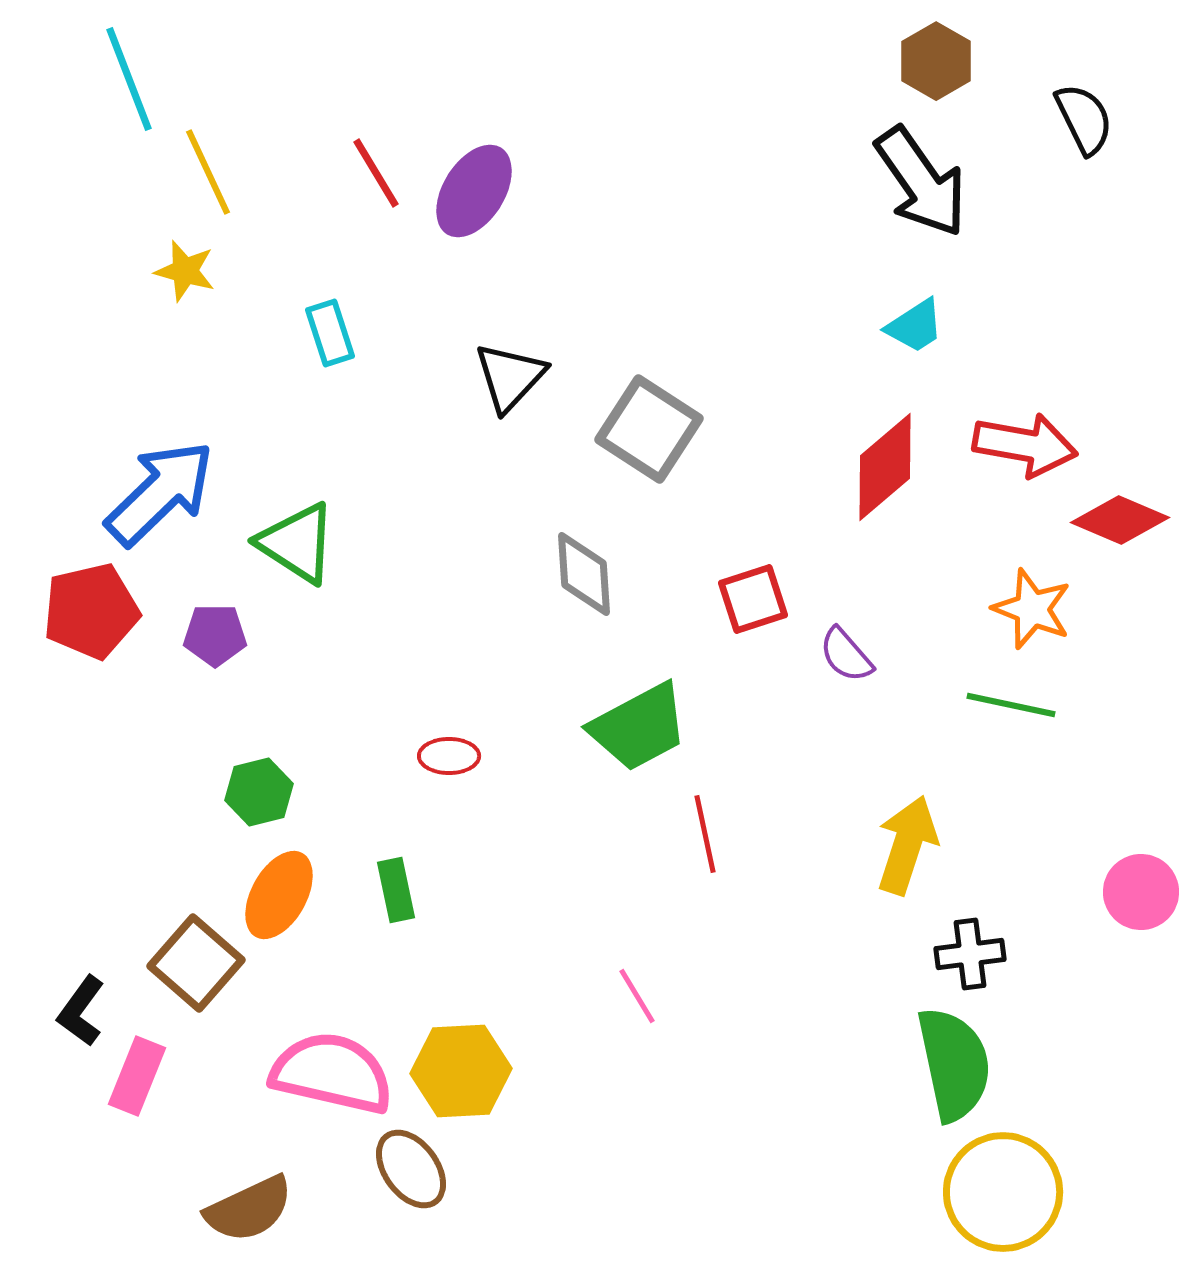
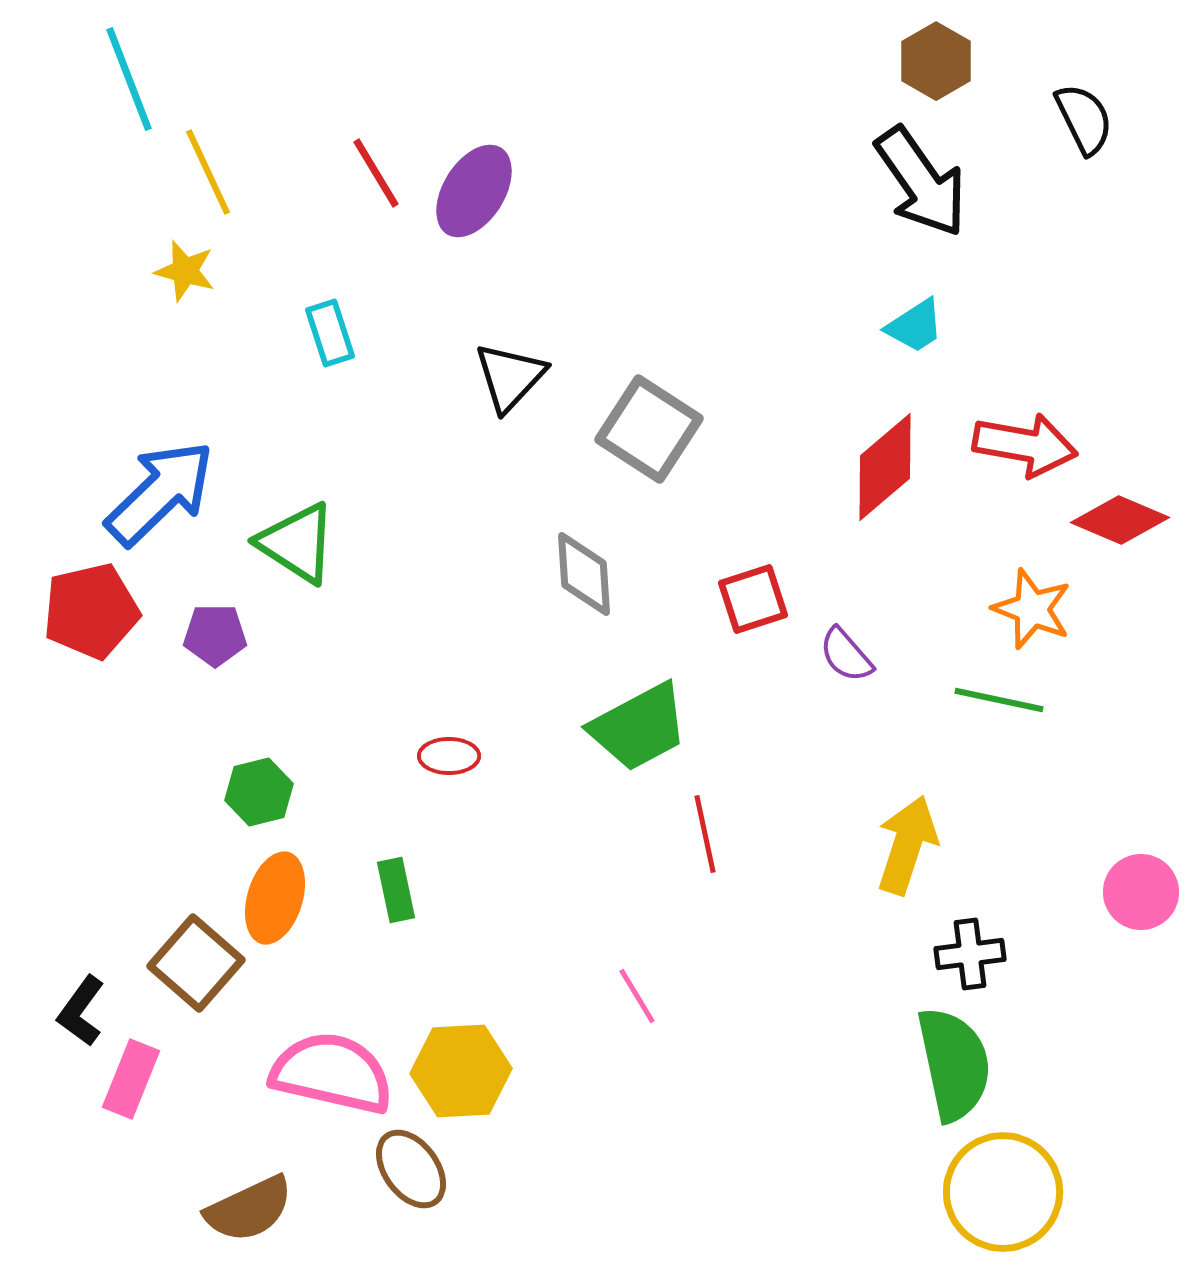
green line at (1011, 705): moved 12 px left, 5 px up
orange ellipse at (279, 895): moved 4 px left, 3 px down; rotated 12 degrees counterclockwise
pink rectangle at (137, 1076): moved 6 px left, 3 px down
